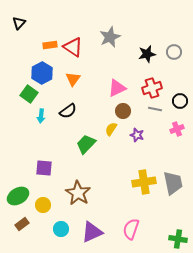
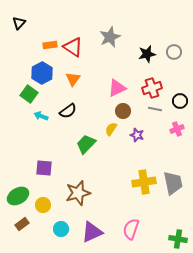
cyan arrow: rotated 104 degrees clockwise
brown star: rotated 25 degrees clockwise
